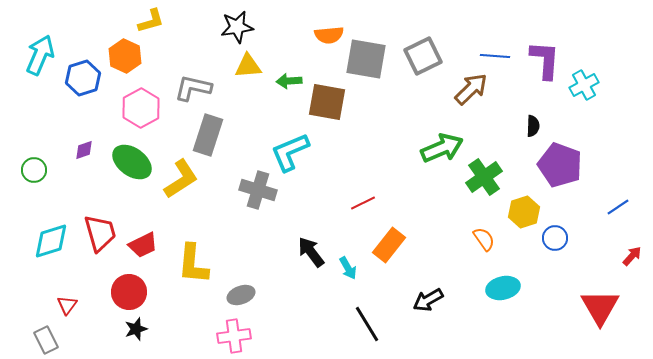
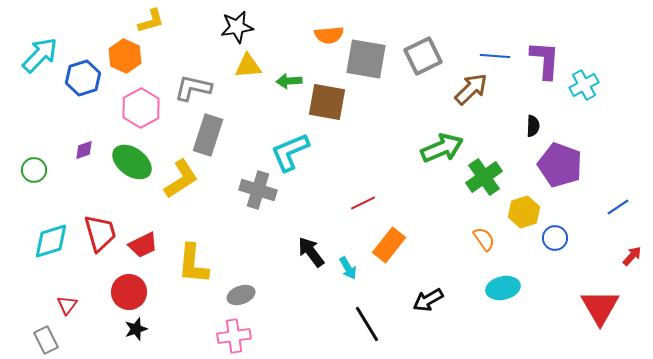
cyan arrow at (40, 55): rotated 21 degrees clockwise
